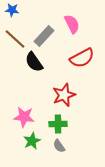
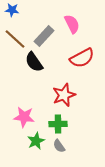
green star: moved 4 px right
